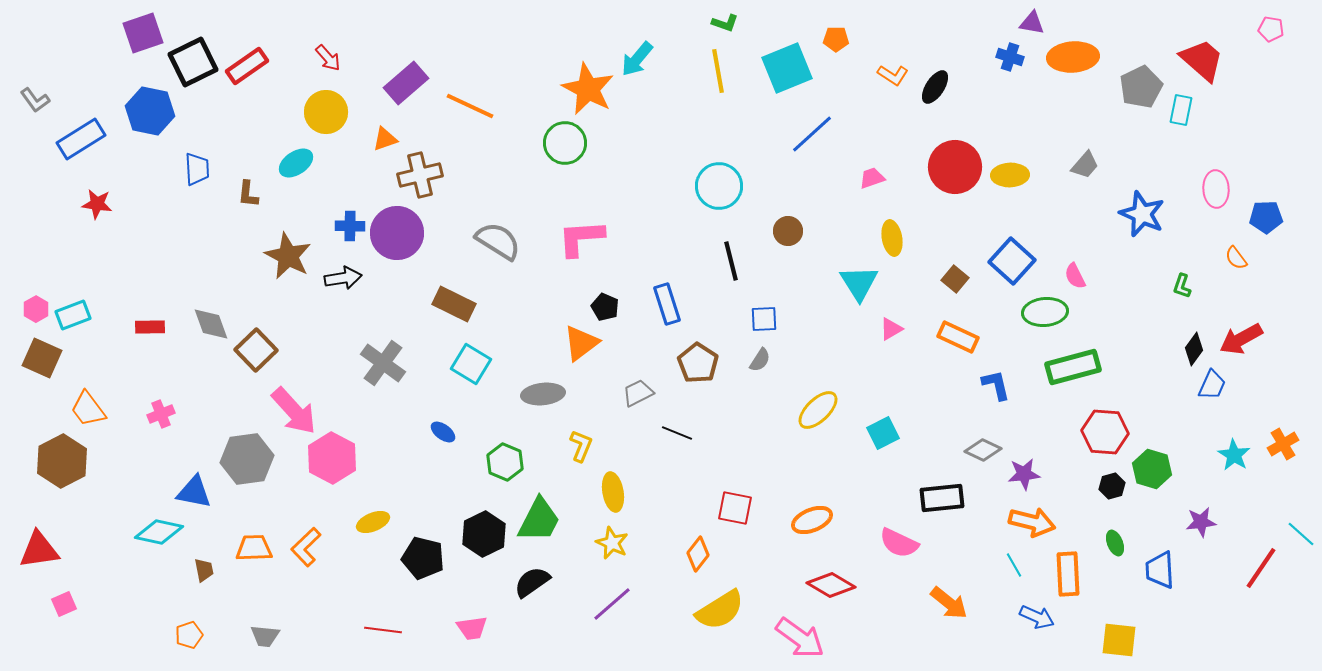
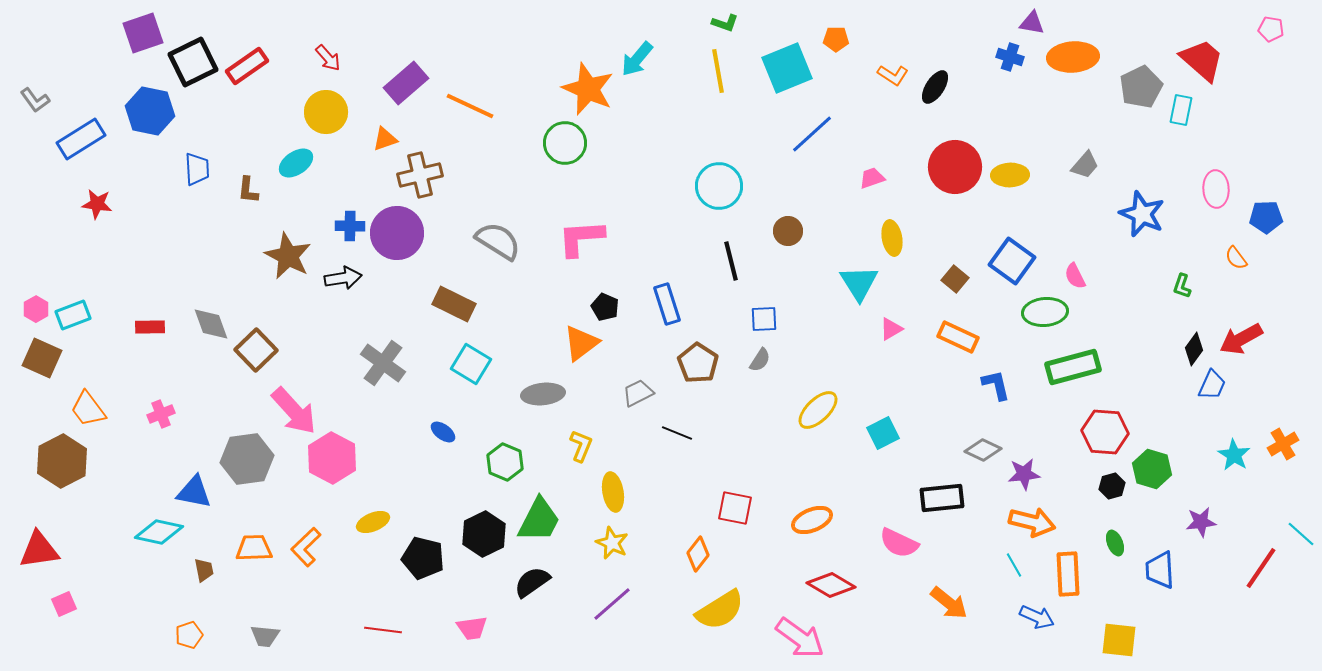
orange star at (588, 89): rotated 4 degrees counterclockwise
brown L-shape at (248, 194): moved 4 px up
blue square at (1012, 261): rotated 6 degrees counterclockwise
